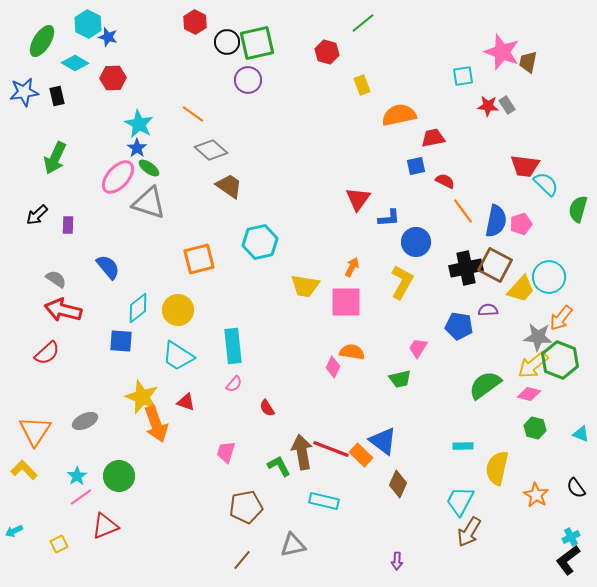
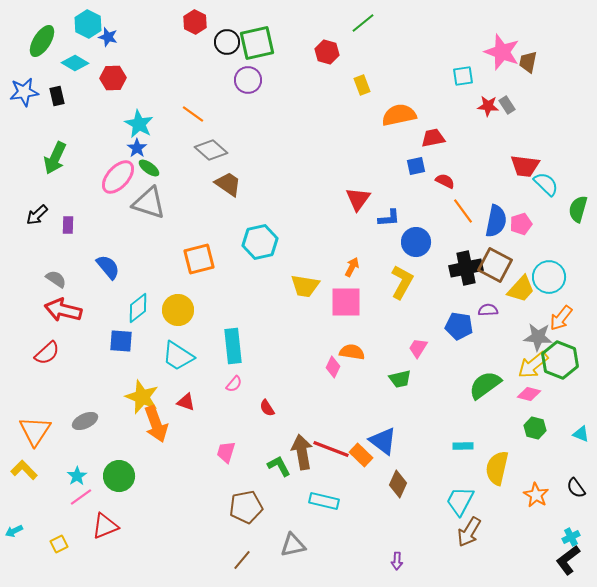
brown trapezoid at (229, 186): moved 1 px left, 2 px up
